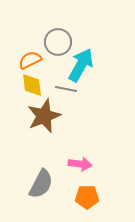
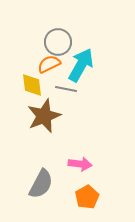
orange semicircle: moved 19 px right, 4 px down
orange pentagon: rotated 30 degrees counterclockwise
